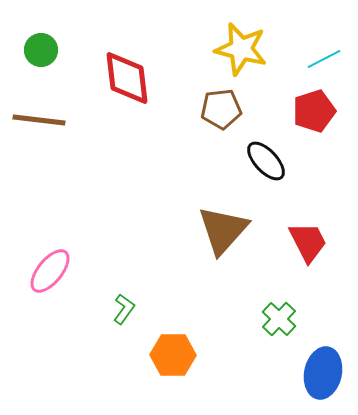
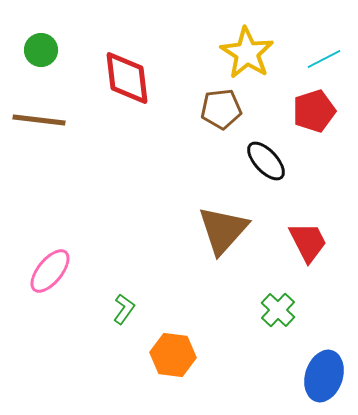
yellow star: moved 6 px right, 4 px down; rotated 18 degrees clockwise
green cross: moved 1 px left, 9 px up
orange hexagon: rotated 6 degrees clockwise
blue ellipse: moved 1 px right, 3 px down; rotated 6 degrees clockwise
